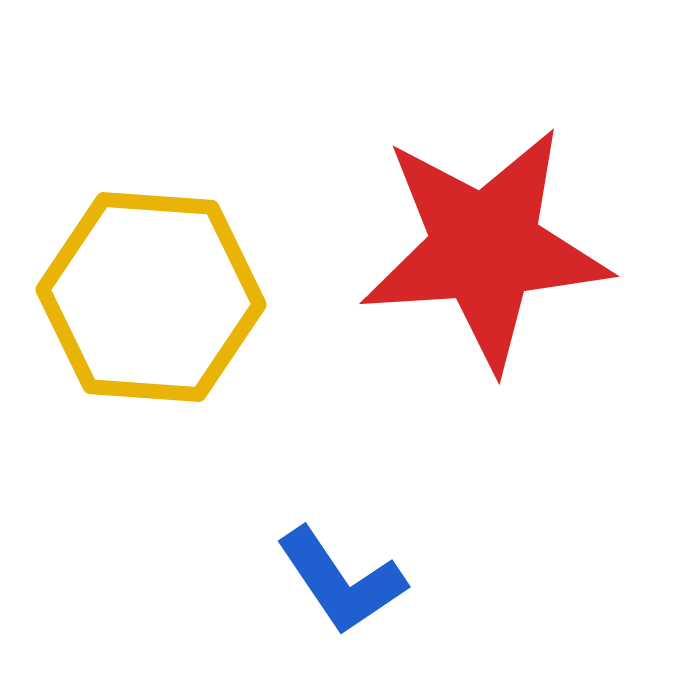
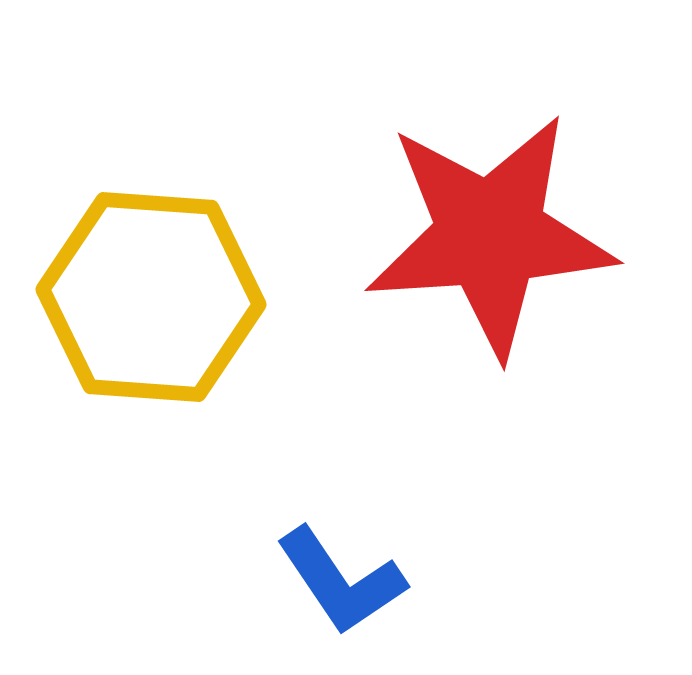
red star: moved 5 px right, 13 px up
